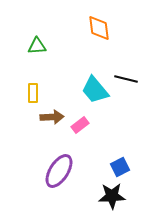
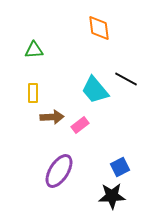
green triangle: moved 3 px left, 4 px down
black line: rotated 15 degrees clockwise
